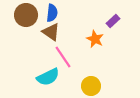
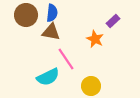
brown triangle: rotated 24 degrees counterclockwise
pink line: moved 3 px right, 2 px down
